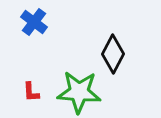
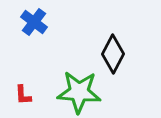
red L-shape: moved 8 px left, 3 px down
